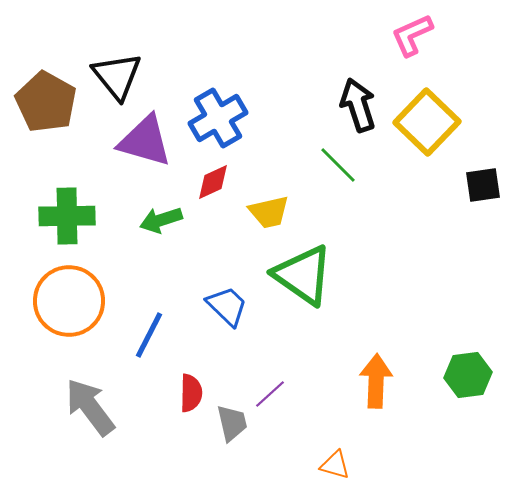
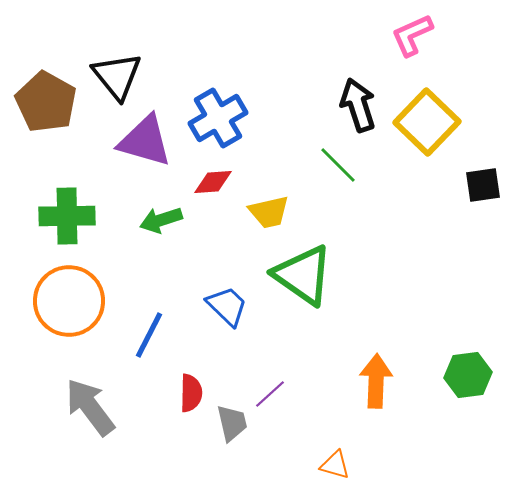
red diamond: rotated 21 degrees clockwise
